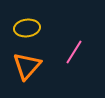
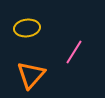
orange triangle: moved 4 px right, 9 px down
